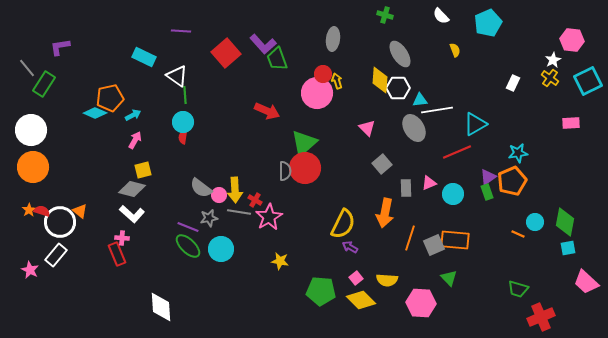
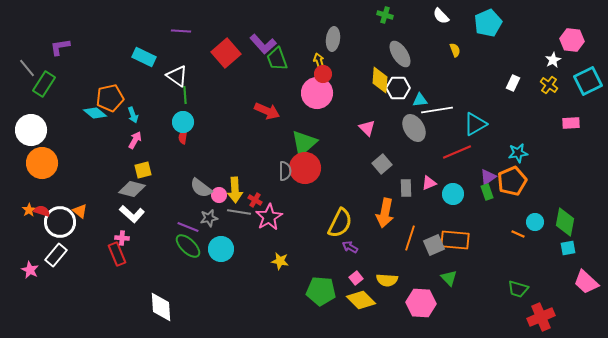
yellow cross at (550, 78): moved 1 px left, 7 px down
yellow arrow at (337, 81): moved 18 px left, 20 px up
cyan diamond at (95, 113): rotated 15 degrees clockwise
cyan arrow at (133, 115): rotated 98 degrees clockwise
orange circle at (33, 167): moved 9 px right, 4 px up
yellow semicircle at (343, 224): moved 3 px left, 1 px up
